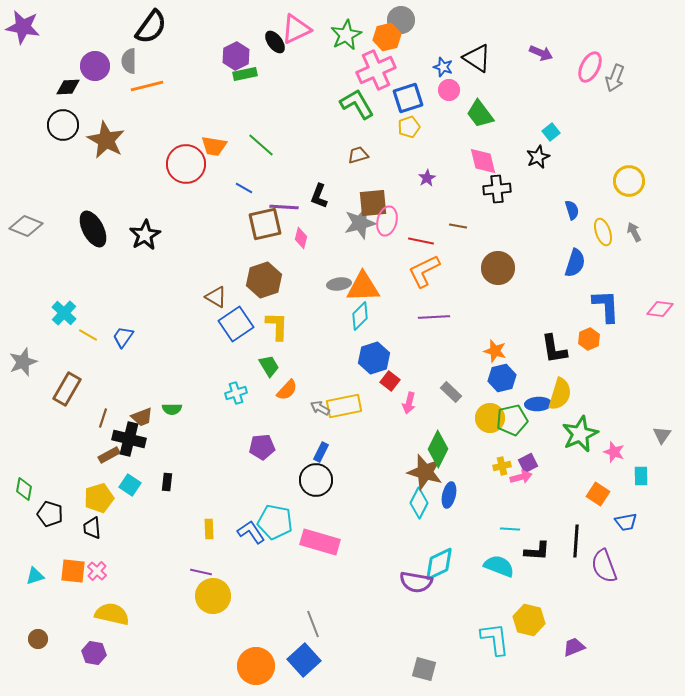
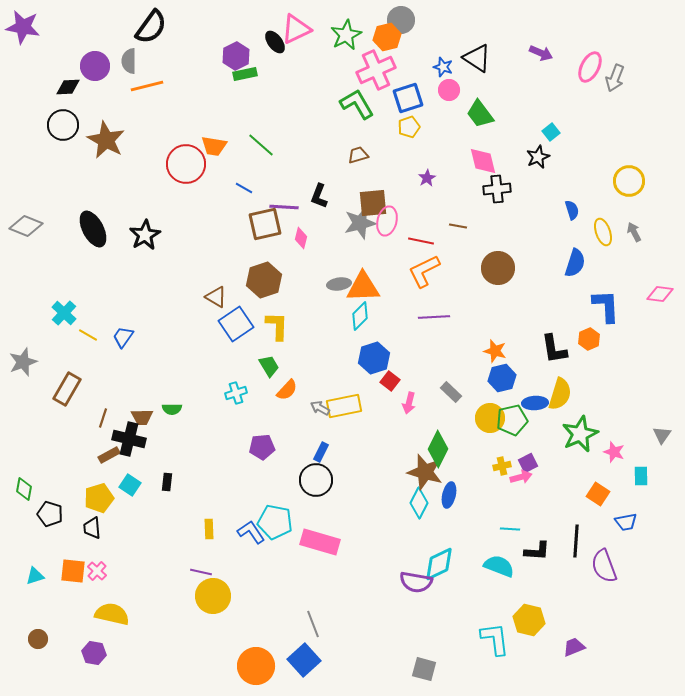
pink diamond at (660, 309): moved 15 px up
blue ellipse at (538, 404): moved 3 px left, 1 px up
brown trapezoid at (142, 417): rotated 20 degrees clockwise
